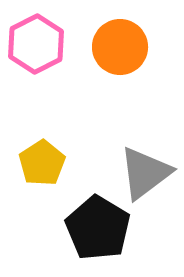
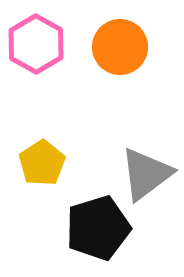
pink hexagon: rotated 4 degrees counterclockwise
gray triangle: moved 1 px right, 1 px down
black pentagon: rotated 24 degrees clockwise
